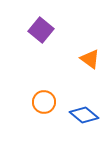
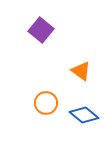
orange triangle: moved 9 px left, 12 px down
orange circle: moved 2 px right, 1 px down
